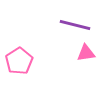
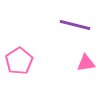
pink triangle: moved 10 px down
